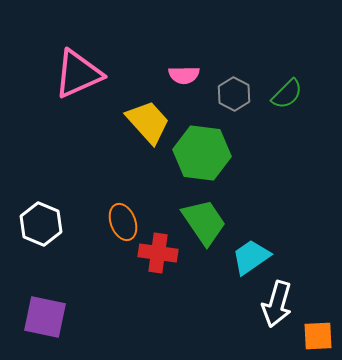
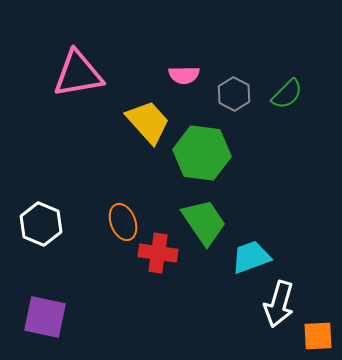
pink triangle: rotated 14 degrees clockwise
cyan trapezoid: rotated 15 degrees clockwise
white arrow: moved 2 px right
